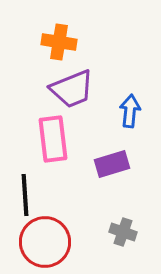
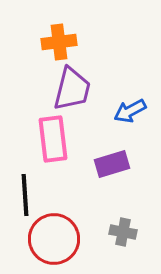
orange cross: rotated 16 degrees counterclockwise
purple trapezoid: rotated 54 degrees counterclockwise
blue arrow: rotated 124 degrees counterclockwise
gray cross: rotated 8 degrees counterclockwise
red circle: moved 9 px right, 3 px up
